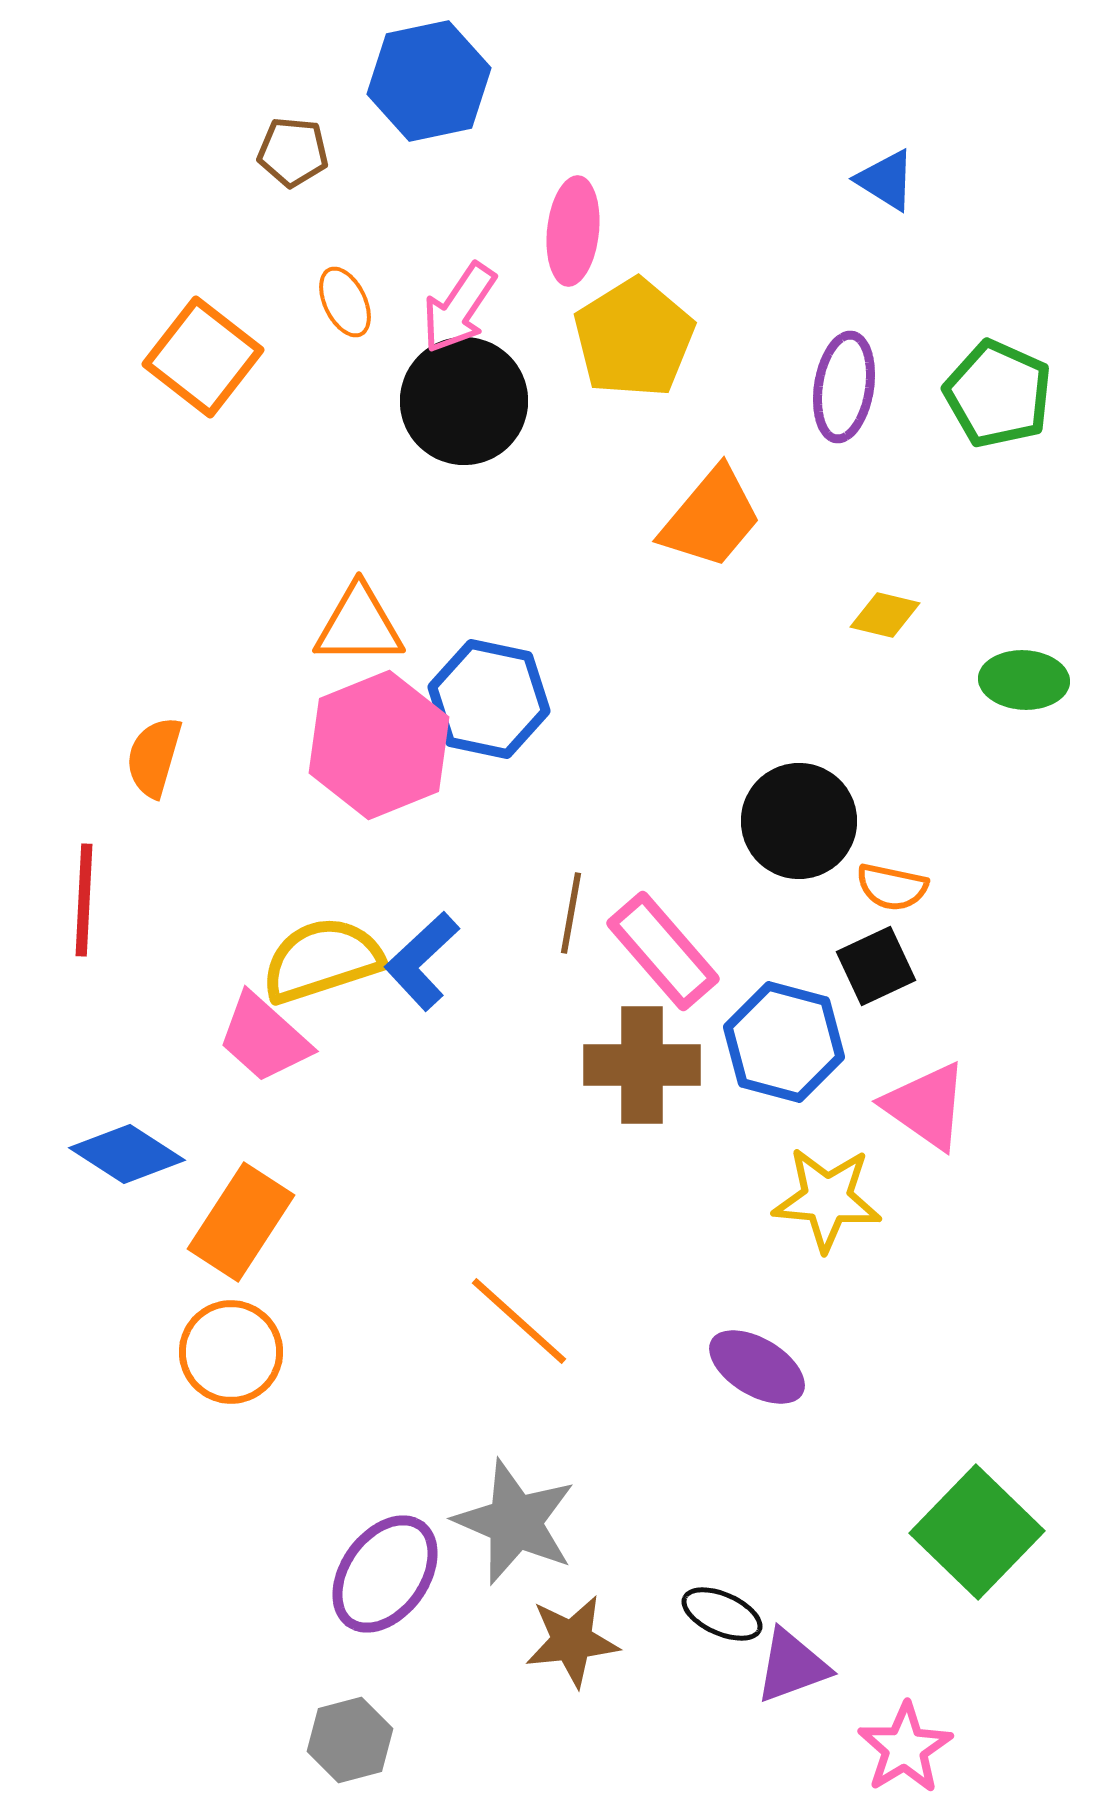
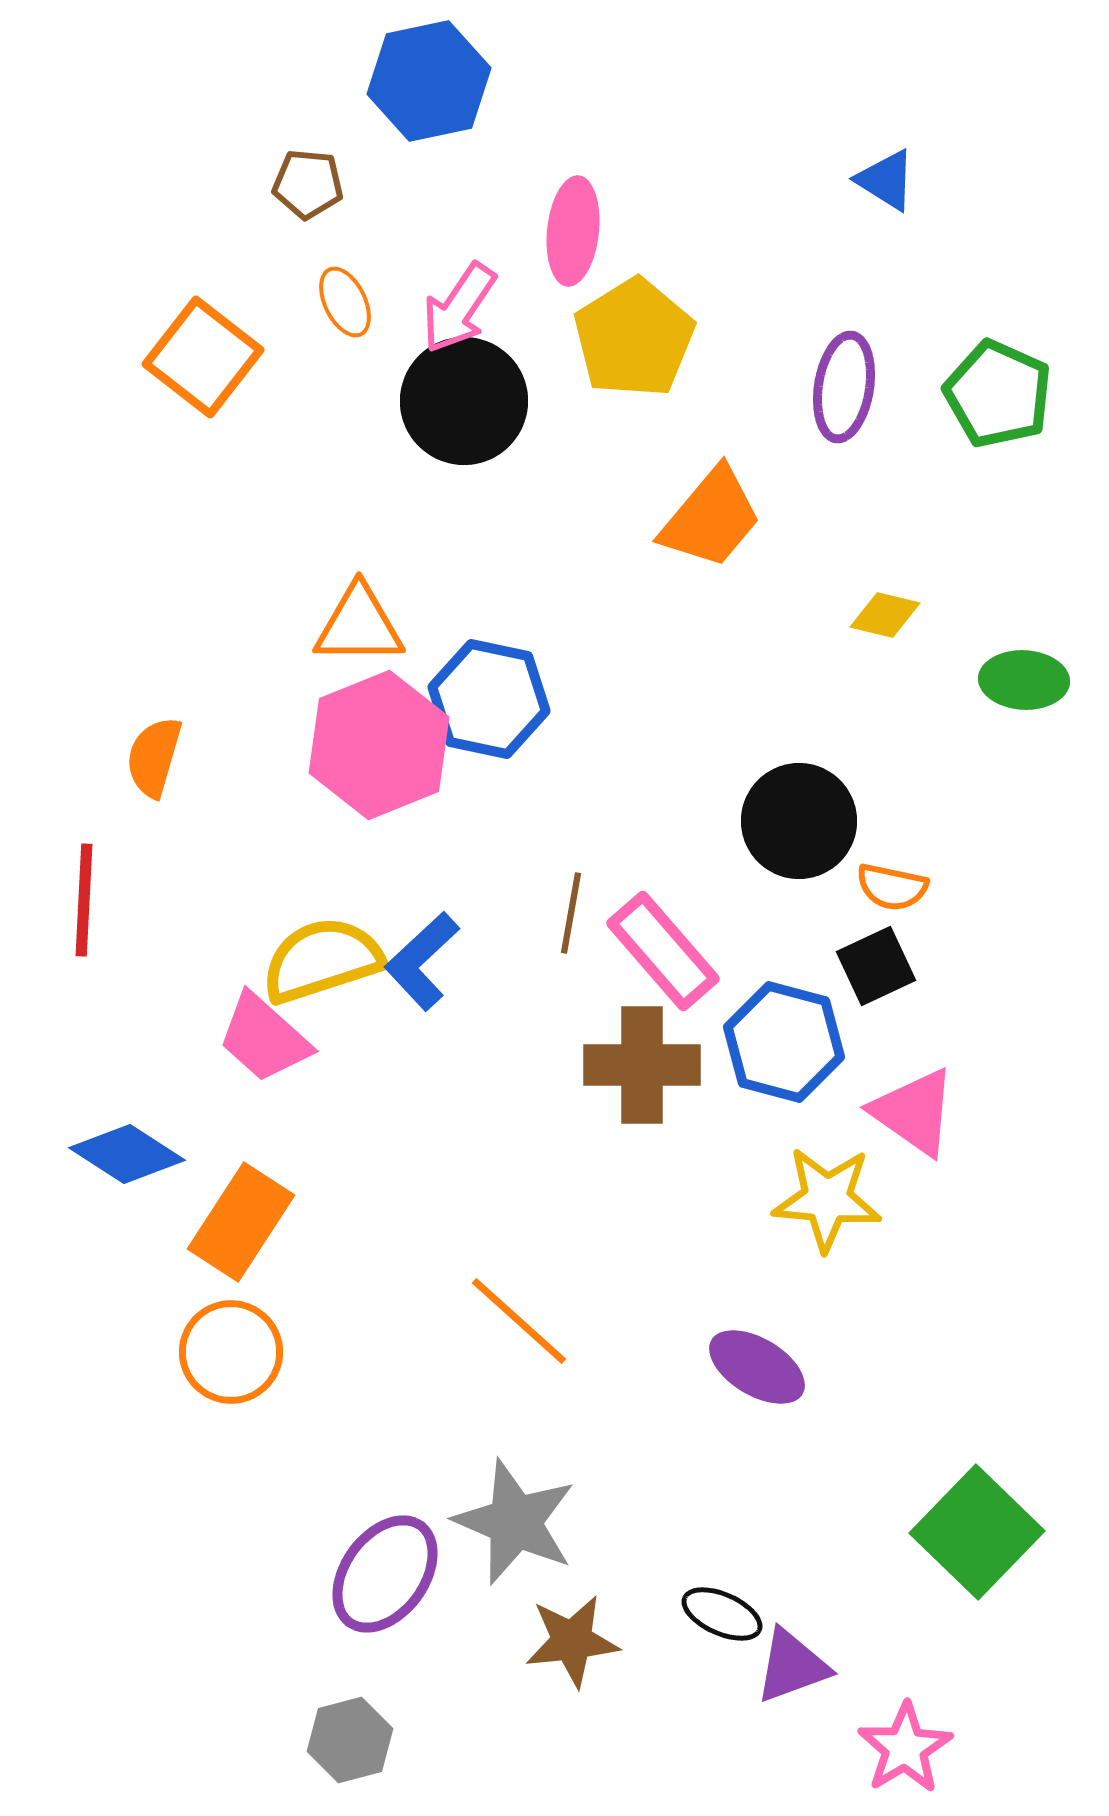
brown pentagon at (293, 152): moved 15 px right, 32 px down
pink triangle at (926, 1106): moved 12 px left, 6 px down
